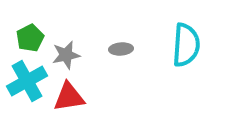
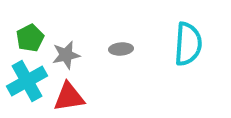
cyan semicircle: moved 2 px right, 1 px up
